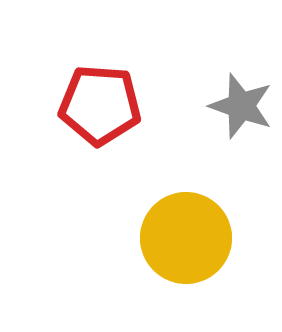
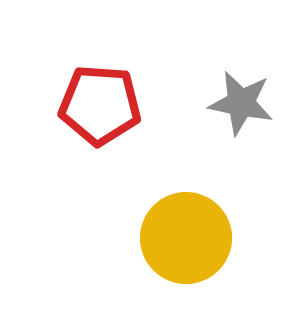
gray star: moved 3 px up; rotated 8 degrees counterclockwise
